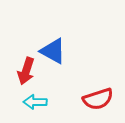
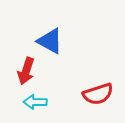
blue triangle: moved 3 px left, 10 px up
red semicircle: moved 5 px up
